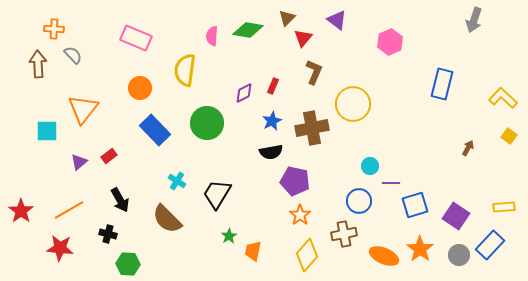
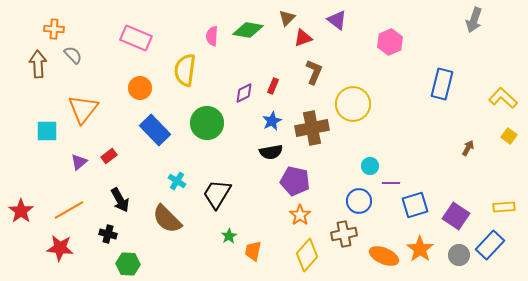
red triangle at (303, 38): rotated 30 degrees clockwise
